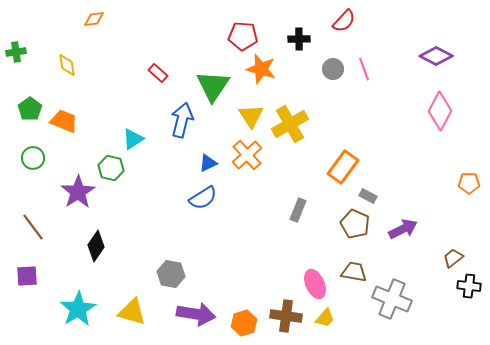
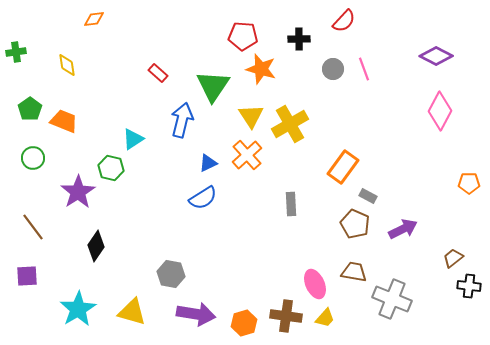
gray rectangle at (298, 210): moved 7 px left, 6 px up; rotated 25 degrees counterclockwise
